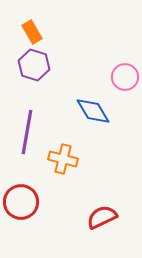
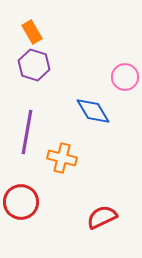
orange cross: moved 1 px left, 1 px up
